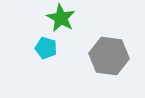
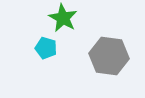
green star: moved 2 px right
